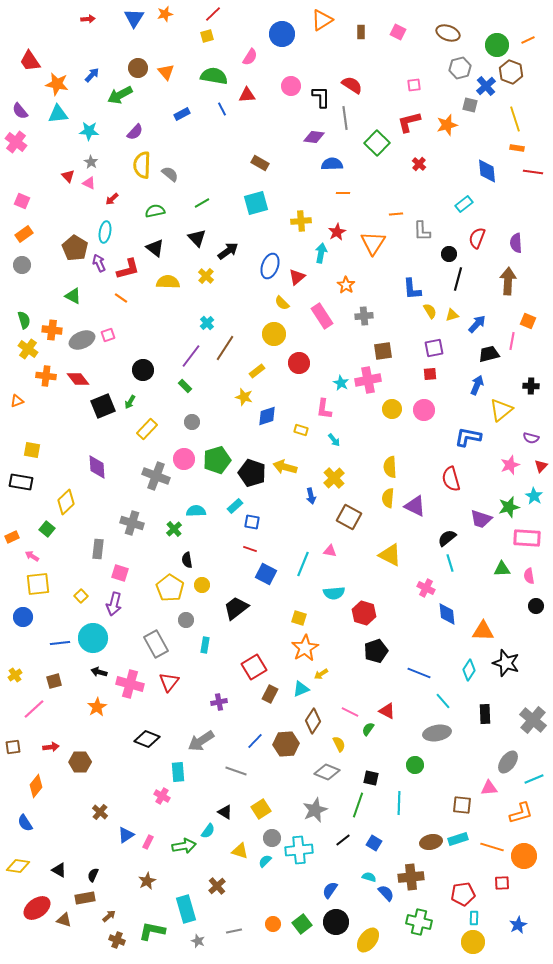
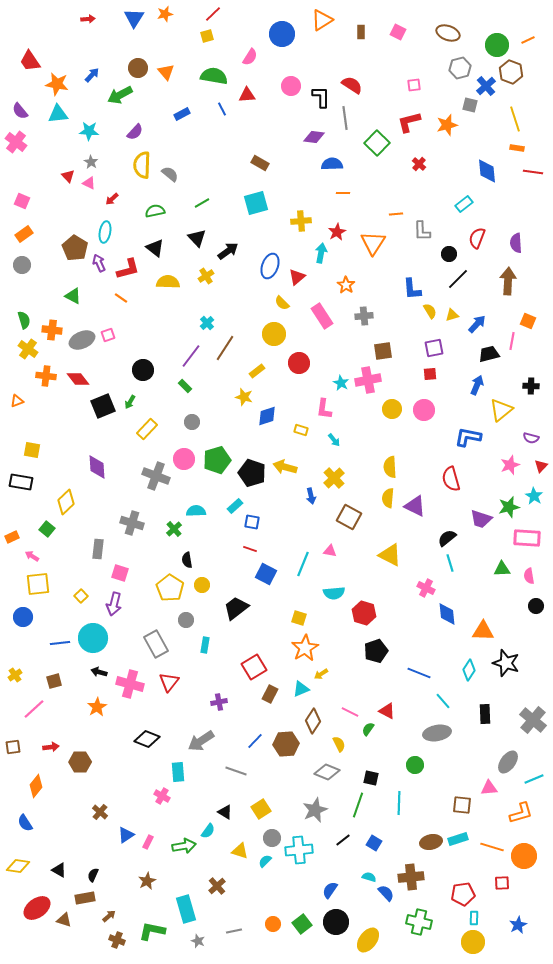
yellow cross at (206, 276): rotated 14 degrees clockwise
black line at (458, 279): rotated 30 degrees clockwise
